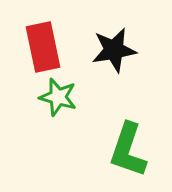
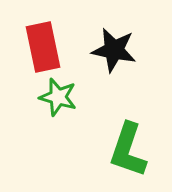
black star: rotated 21 degrees clockwise
